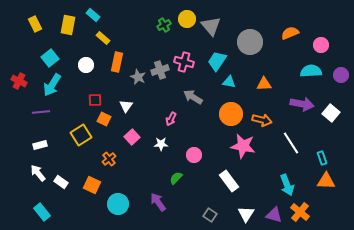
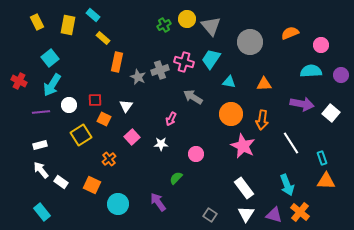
yellow rectangle at (35, 24): moved 2 px right, 2 px up
cyan trapezoid at (217, 61): moved 6 px left, 2 px up
white circle at (86, 65): moved 17 px left, 40 px down
orange arrow at (262, 120): rotated 84 degrees clockwise
pink star at (243, 146): rotated 15 degrees clockwise
pink circle at (194, 155): moved 2 px right, 1 px up
white arrow at (38, 173): moved 3 px right, 3 px up
white rectangle at (229, 181): moved 15 px right, 7 px down
